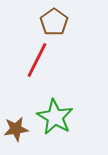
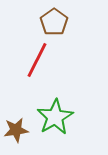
green star: rotated 12 degrees clockwise
brown star: moved 1 px down
